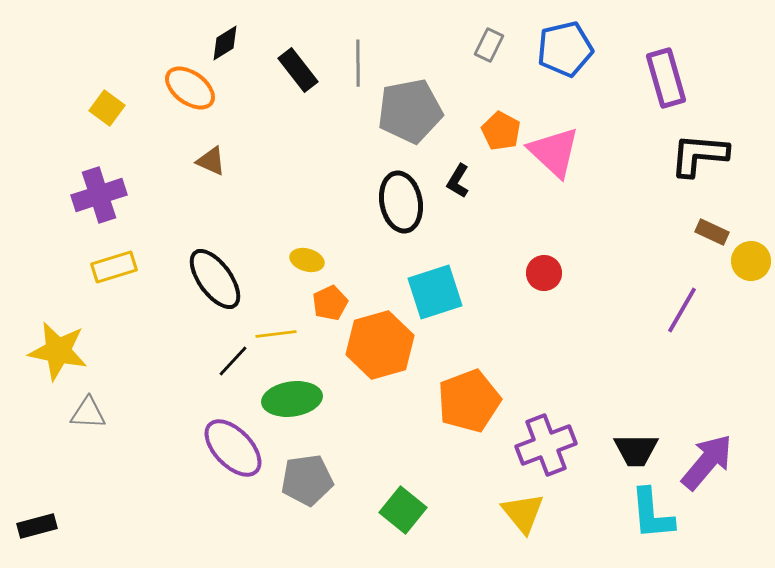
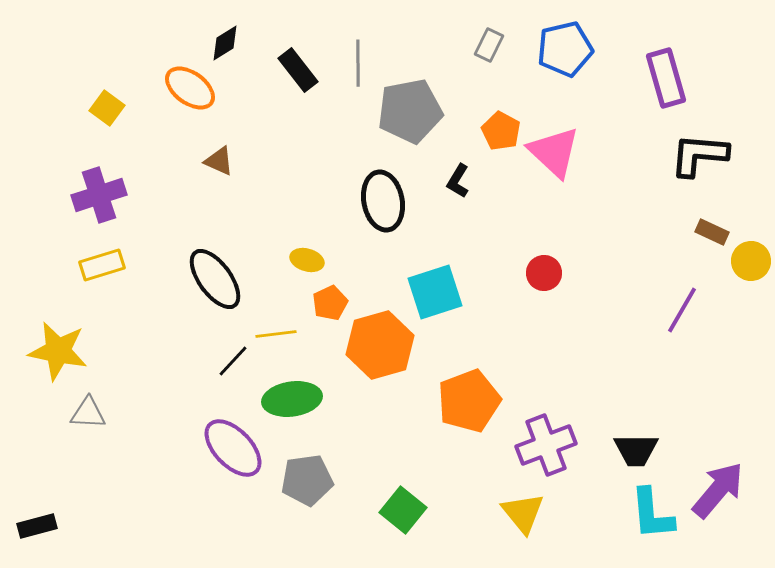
brown triangle at (211, 161): moved 8 px right
black ellipse at (401, 202): moved 18 px left, 1 px up
yellow rectangle at (114, 267): moved 12 px left, 2 px up
purple arrow at (707, 462): moved 11 px right, 28 px down
